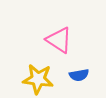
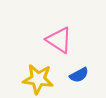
blue semicircle: rotated 18 degrees counterclockwise
